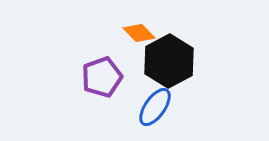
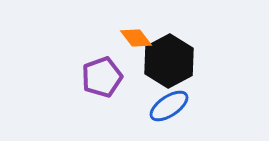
orange diamond: moved 3 px left, 5 px down; rotated 8 degrees clockwise
blue ellipse: moved 14 px right, 1 px up; rotated 21 degrees clockwise
